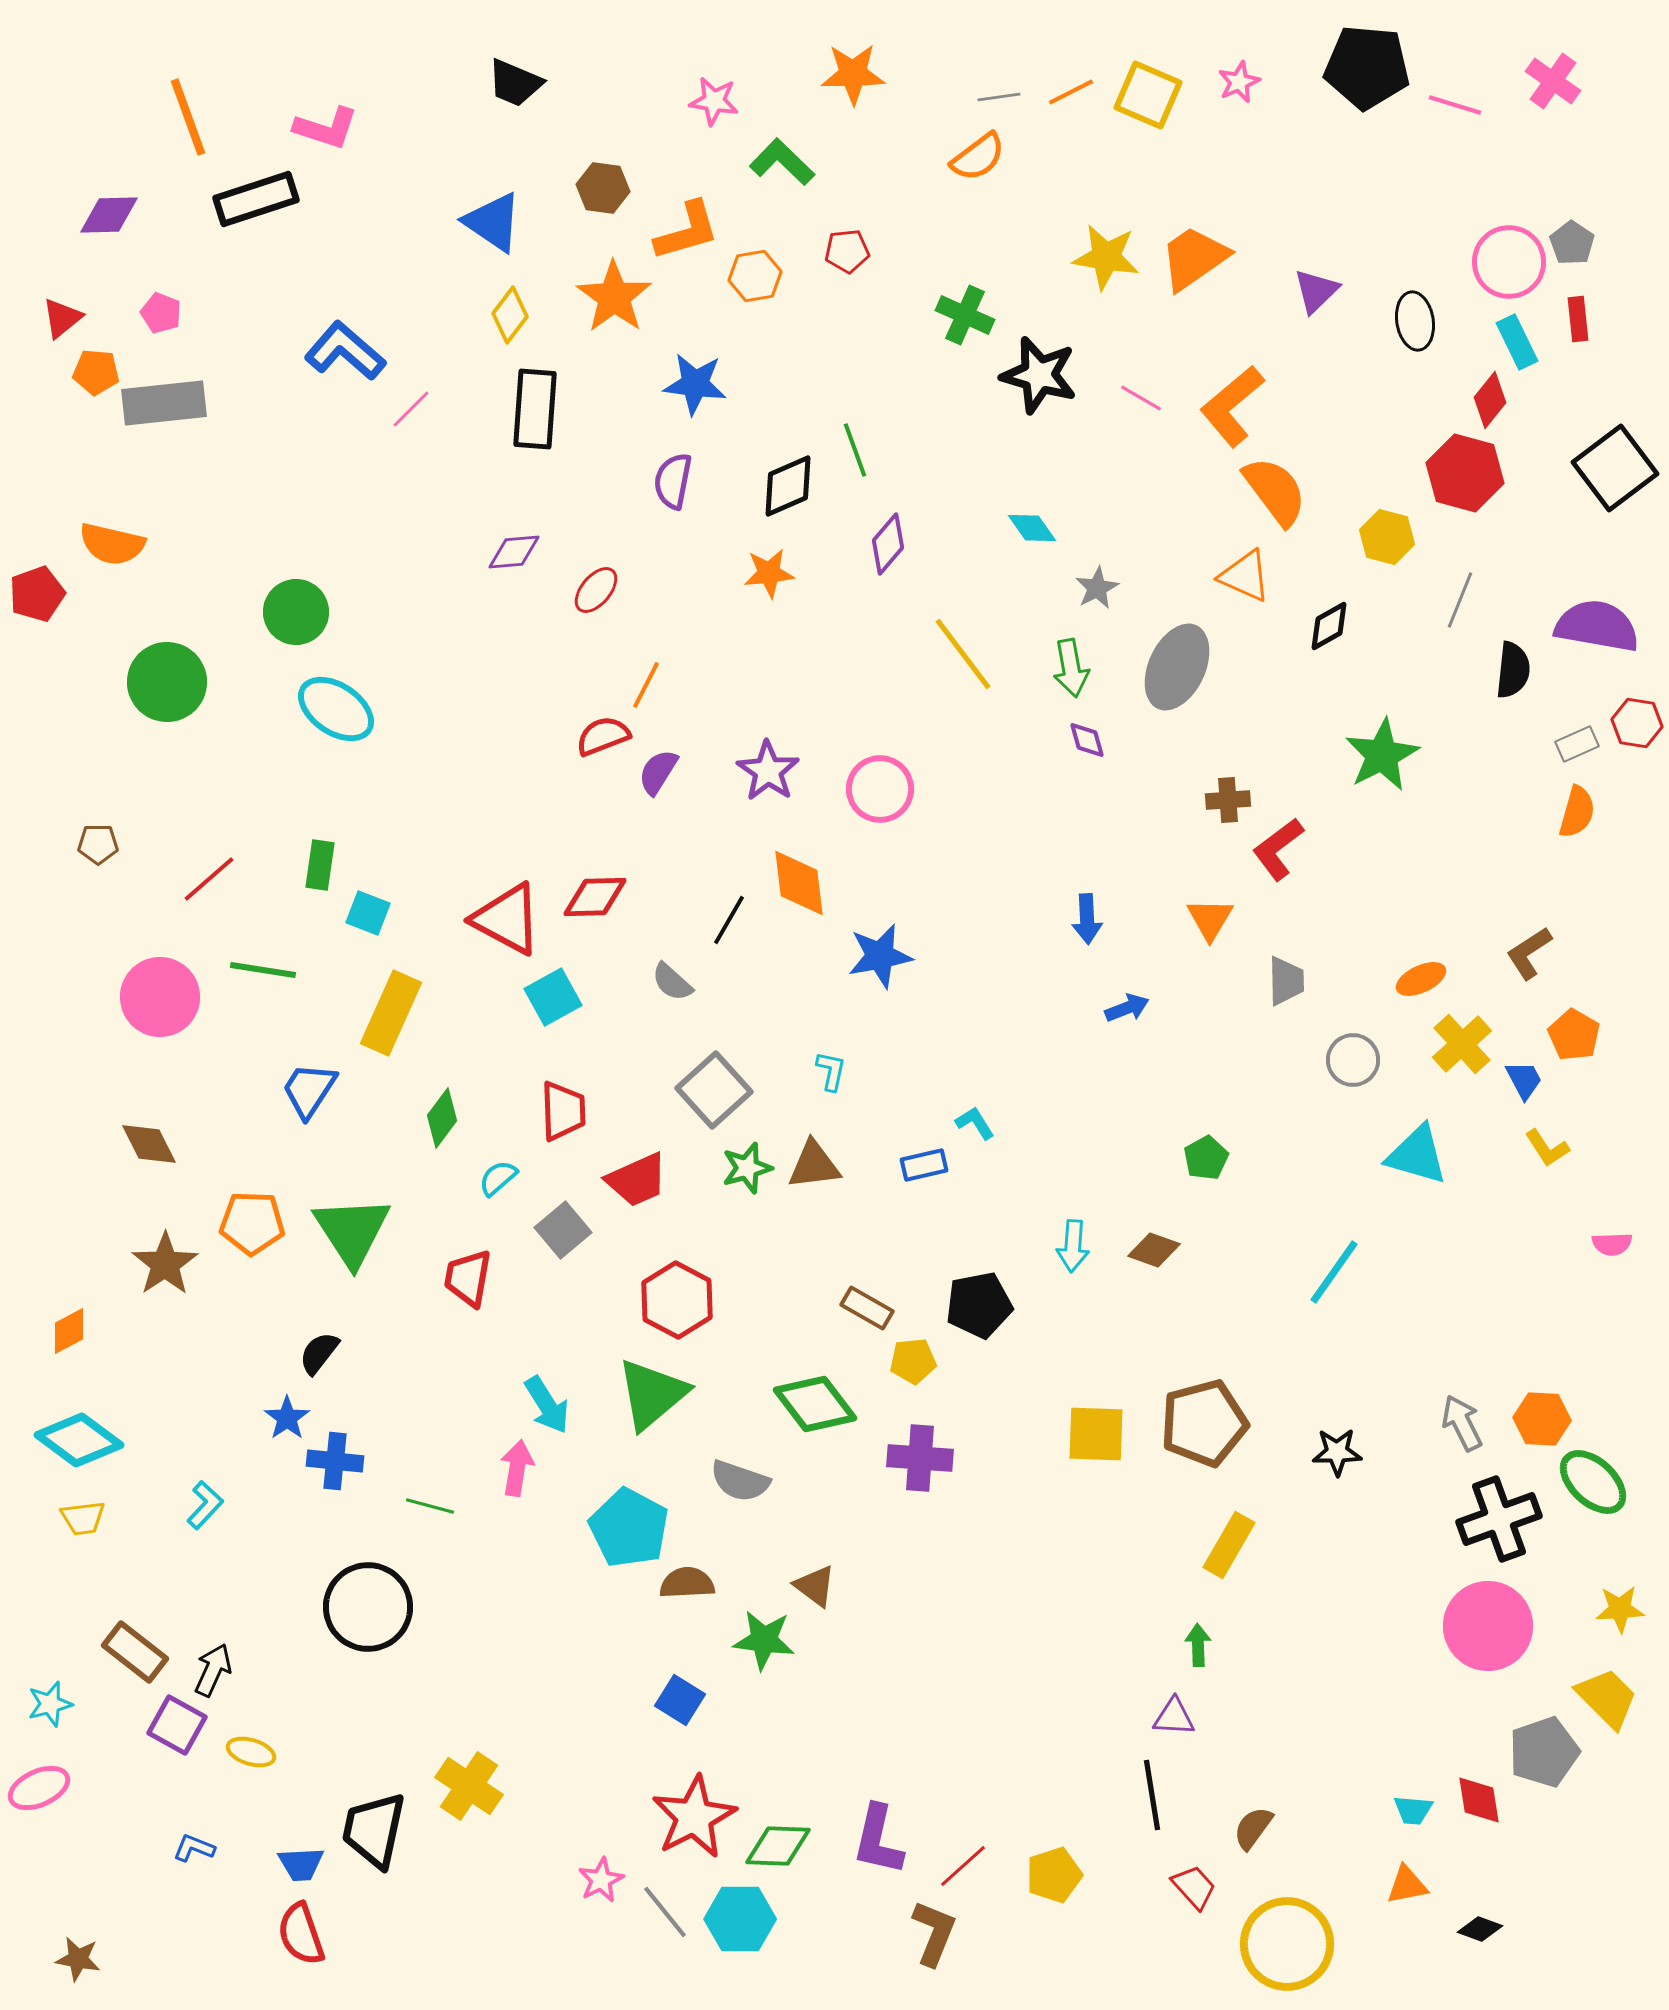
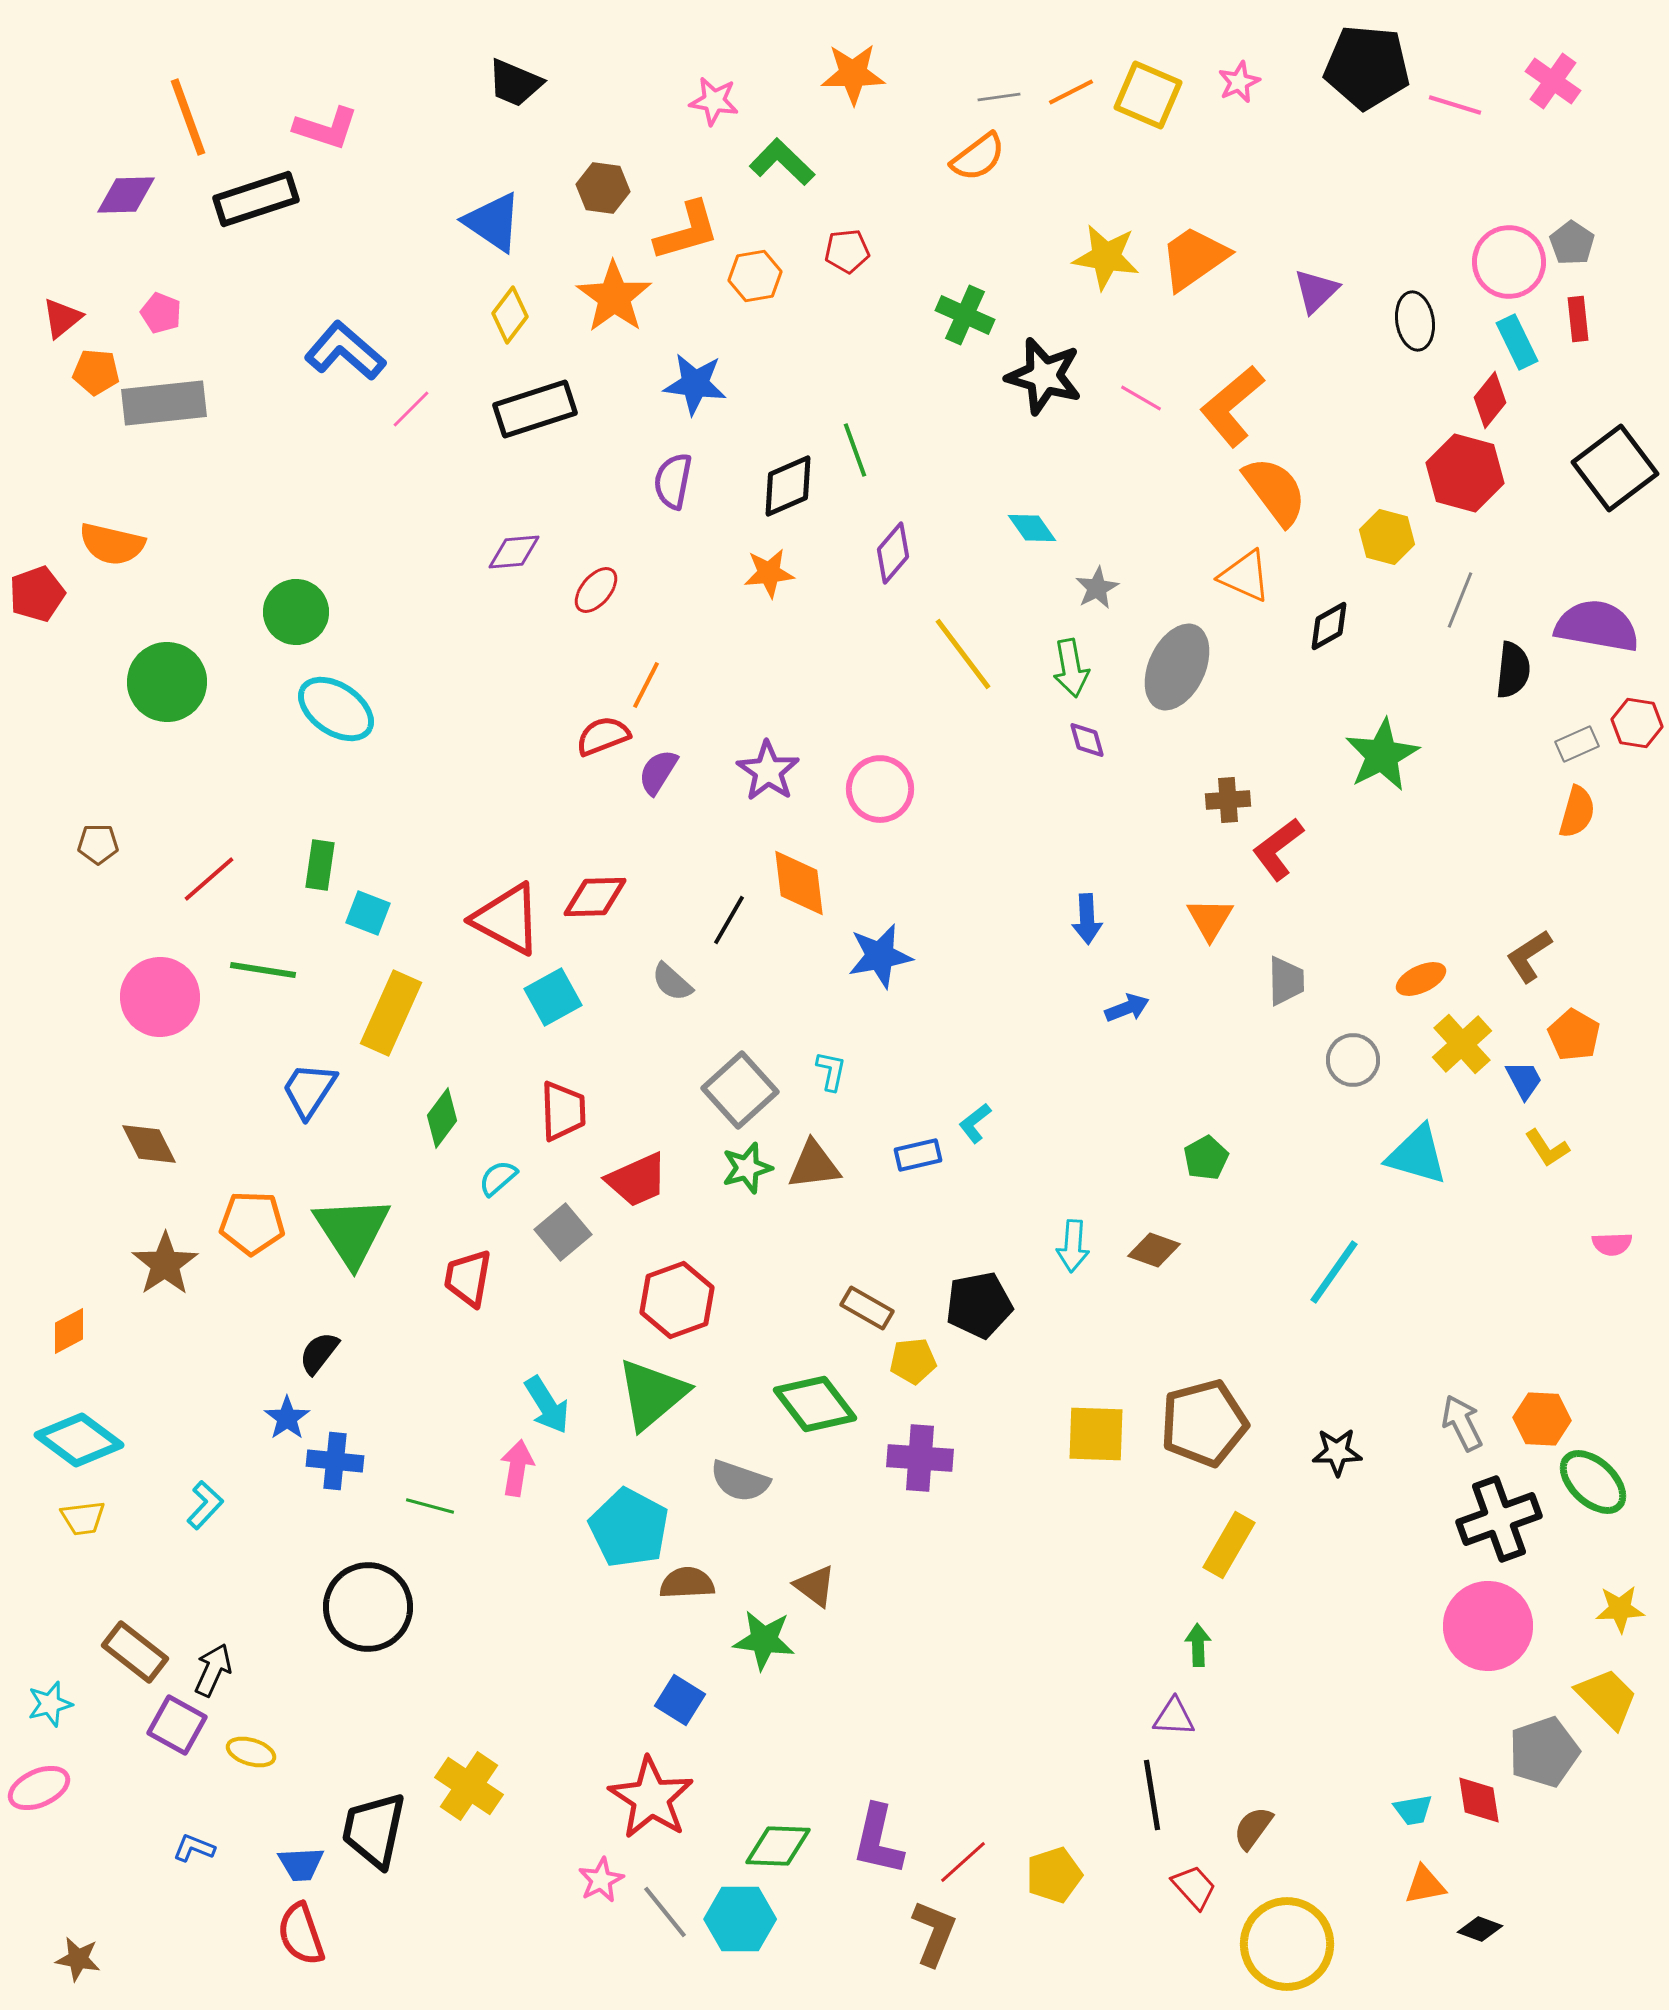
purple diamond at (109, 215): moved 17 px right, 20 px up
black star at (1039, 375): moved 5 px right, 1 px down
black rectangle at (535, 409): rotated 68 degrees clockwise
purple diamond at (888, 544): moved 5 px right, 9 px down
brown L-shape at (1529, 953): moved 3 px down
gray square at (714, 1090): moved 26 px right
cyan L-shape at (975, 1123): rotated 96 degrees counterclockwise
blue rectangle at (924, 1165): moved 6 px left, 10 px up
gray square at (563, 1230): moved 2 px down
red hexagon at (677, 1300): rotated 12 degrees clockwise
cyan trapezoid at (1413, 1810): rotated 15 degrees counterclockwise
red star at (694, 1817): moved 43 px left, 19 px up; rotated 12 degrees counterclockwise
red line at (963, 1866): moved 4 px up
orange triangle at (1407, 1885): moved 18 px right
